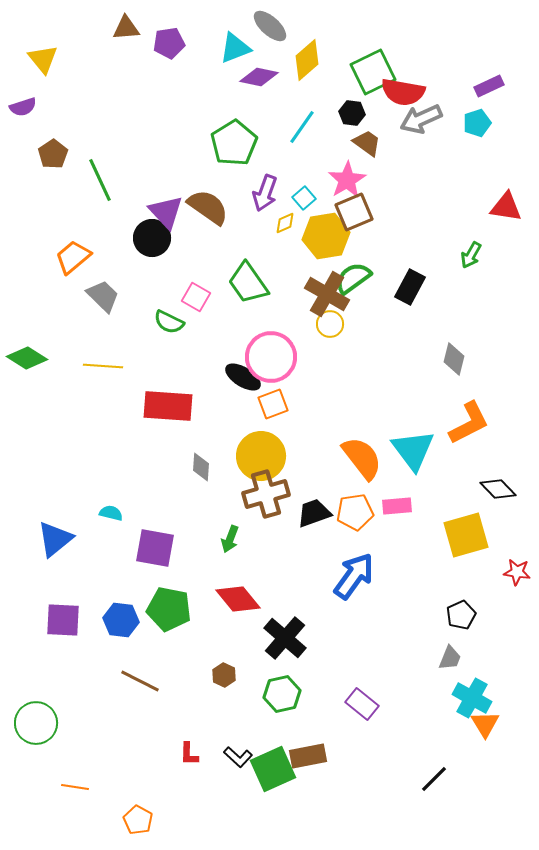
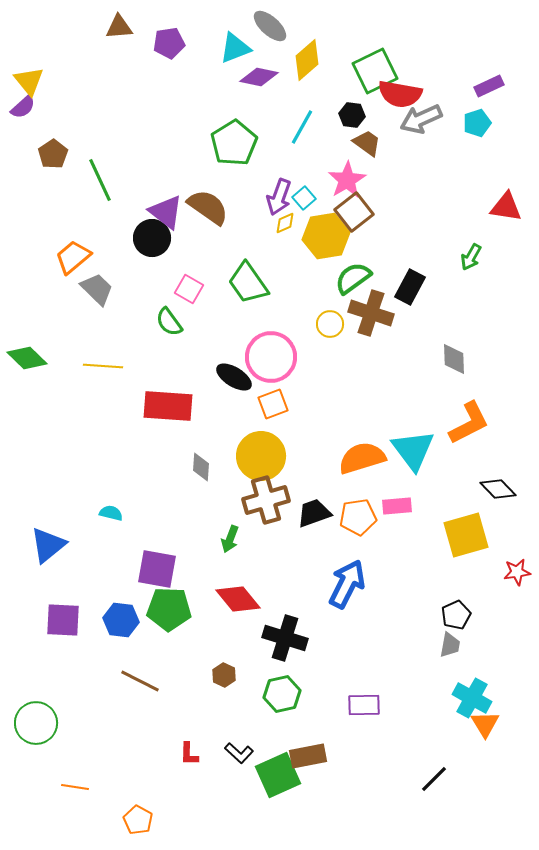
brown triangle at (126, 28): moved 7 px left, 1 px up
yellow triangle at (43, 59): moved 14 px left, 22 px down
green square at (373, 72): moved 2 px right, 1 px up
red semicircle at (403, 92): moved 3 px left, 2 px down
purple semicircle at (23, 107): rotated 24 degrees counterclockwise
black hexagon at (352, 113): moved 2 px down
cyan line at (302, 127): rotated 6 degrees counterclockwise
purple arrow at (265, 193): moved 14 px right, 4 px down
purple triangle at (166, 212): rotated 9 degrees counterclockwise
brown square at (354, 212): rotated 15 degrees counterclockwise
green arrow at (471, 255): moved 2 px down
brown cross at (327, 294): moved 44 px right, 19 px down; rotated 12 degrees counterclockwise
gray trapezoid at (103, 296): moved 6 px left, 7 px up
pink square at (196, 297): moved 7 px left, 8 px up
green semicircle at (169, 322): rotated 28 degrees clockwise
green diamond at (27, 358): rotated 12 degrees clockwise
gray diamond at (454, 359): rotated 16 degrees counterclockwise
black ellipse at (243, 377): moved 9 px left
orange semicircle at (362, 458): rotated 69 degrees counterclockwise
brown cross at (266, 494): moved 6 px down
orange pentagon at (355, 512): moved 3 px right, 5 px down
blue triangle at (55, 539): moved 7 px left, 6 px down
purple square at (155, 548): moved 2 px right, 21 px down
red star at (517, 572): rotated 16 degrees counterclockwise
blue arrow at (354, 576): moved 7 px left, 8 px down; rotated 9 degrees counterclockwise
green pentagon at (169, 609): rotated 9 degrees counterclockwise
black pentagon at (461, 615): moved 5 px left
black cross at (285, 638): rotated 24 degrees counterclockwise
gray trapezoid at (450, 658): moved 13 px up; rotated 12 degrees counterclockwise
purple rectangle at (362, 704): moved 2 px right, 1 px down; rotated 40 degrees counterclockwise
black L-shape at (238, 757): moved 1 px right, 4 px up
green square at (273, 769): moved 5 px right, 6 px down
